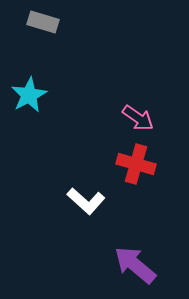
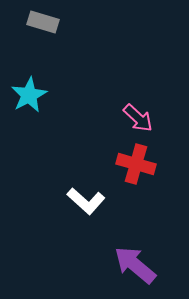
pink arrow: rotated 8 degrees clockwise
